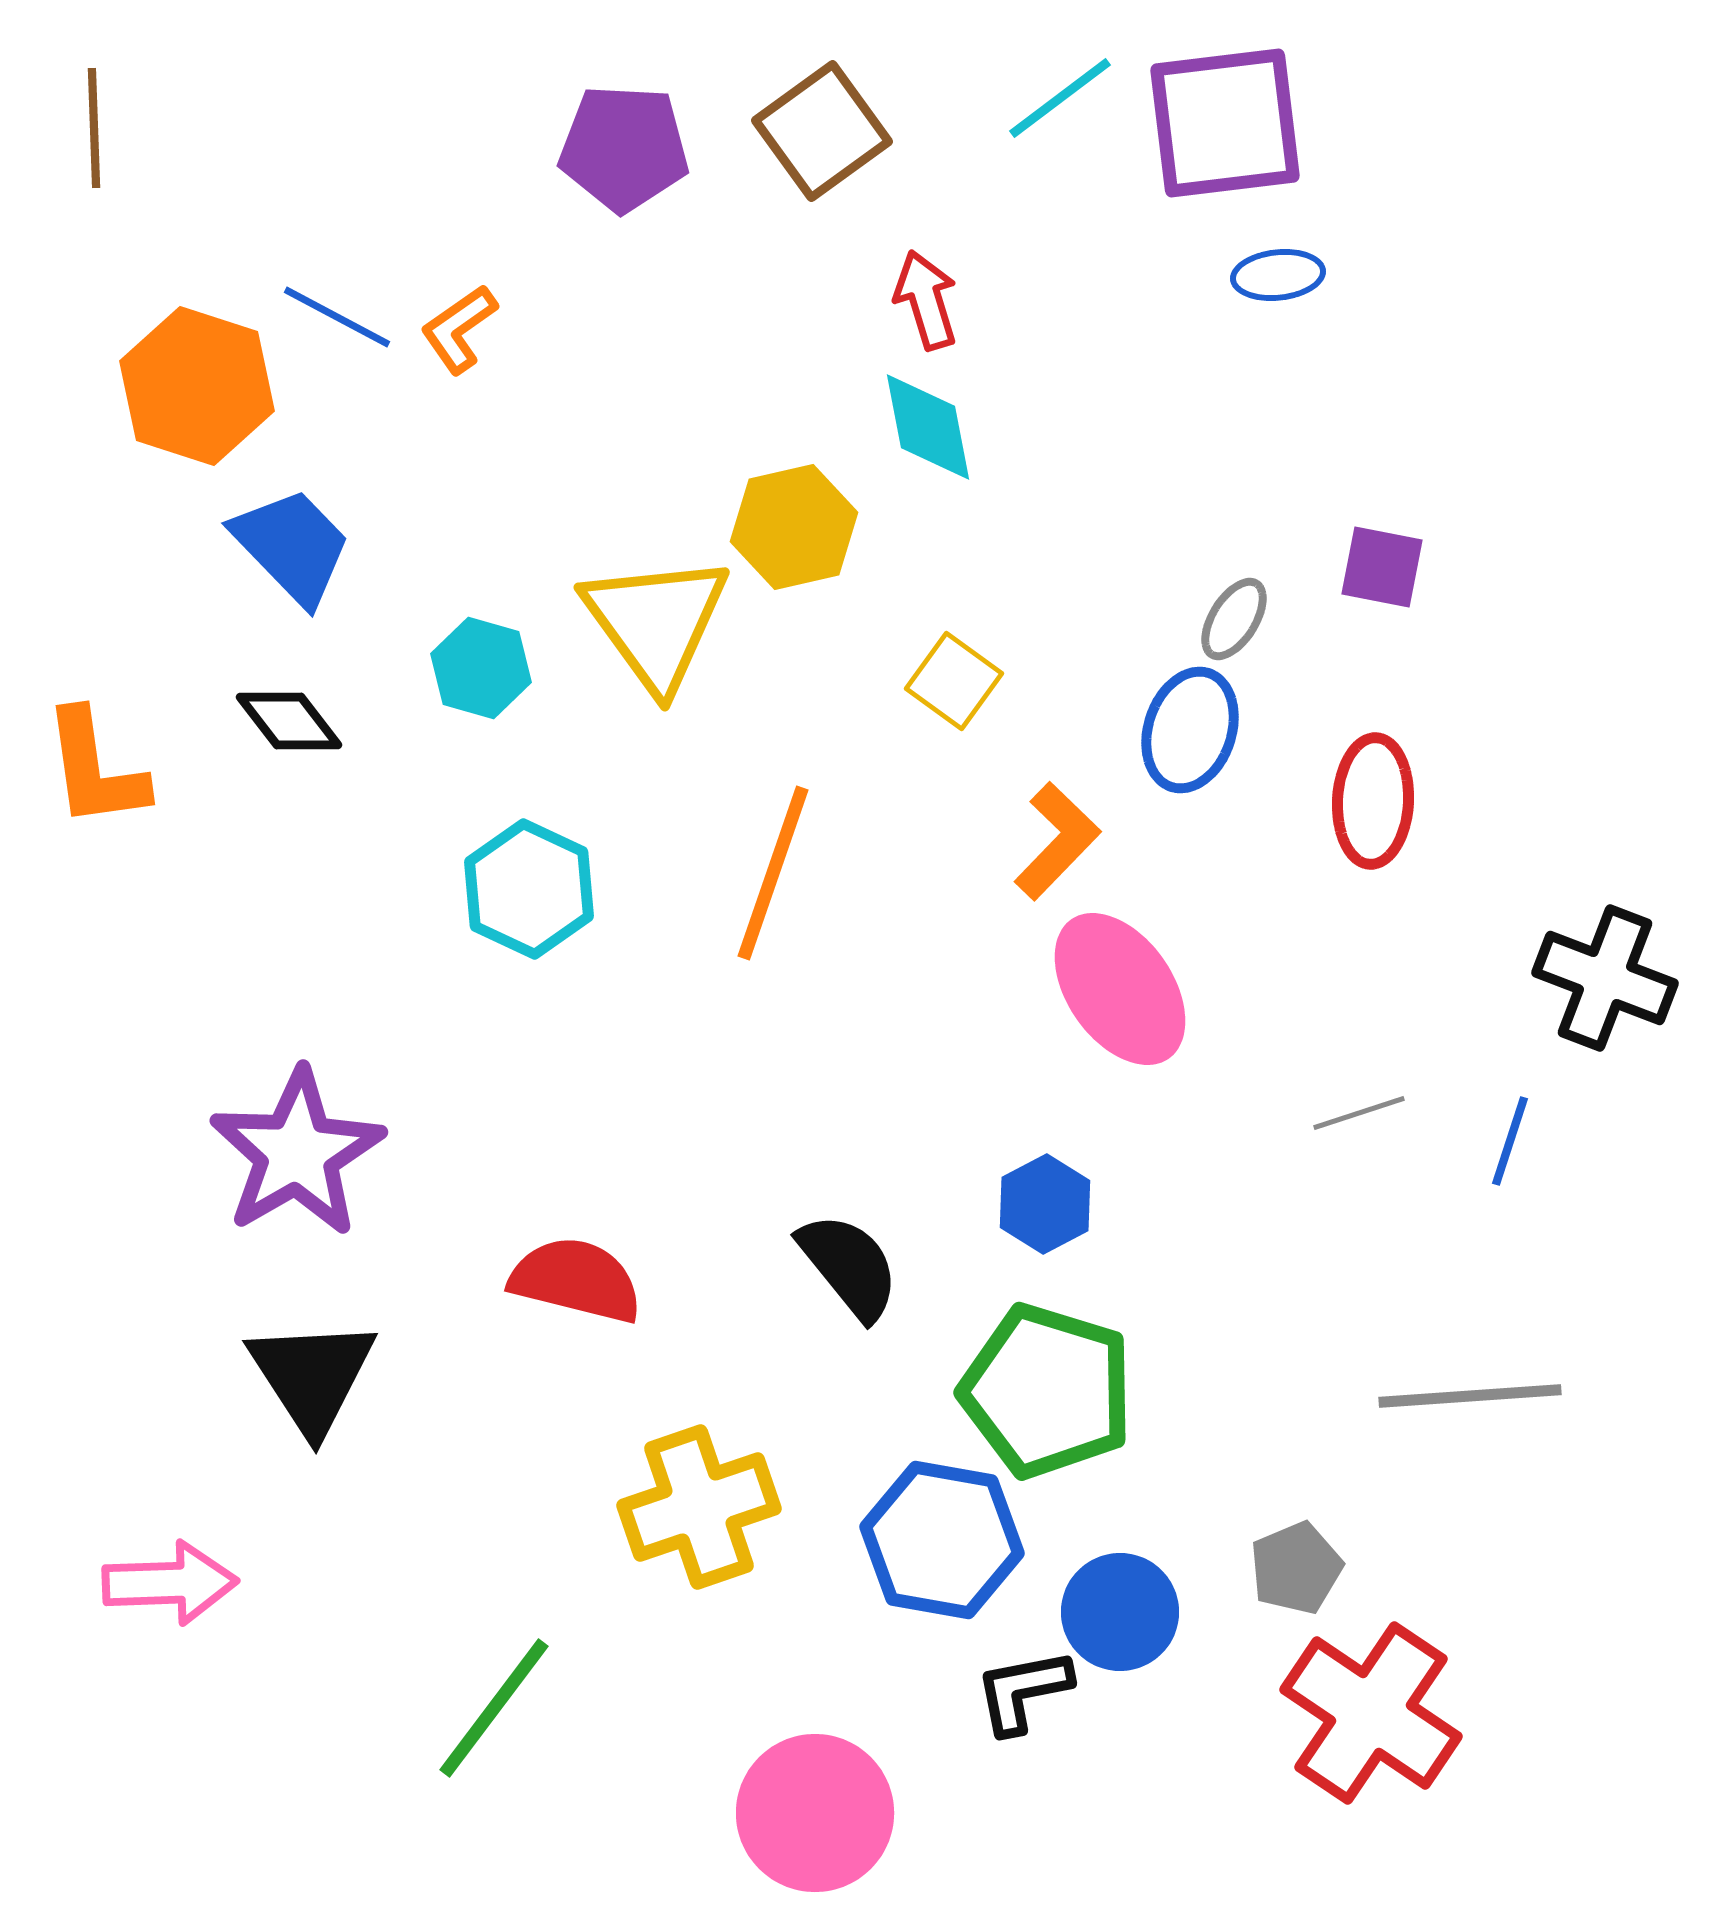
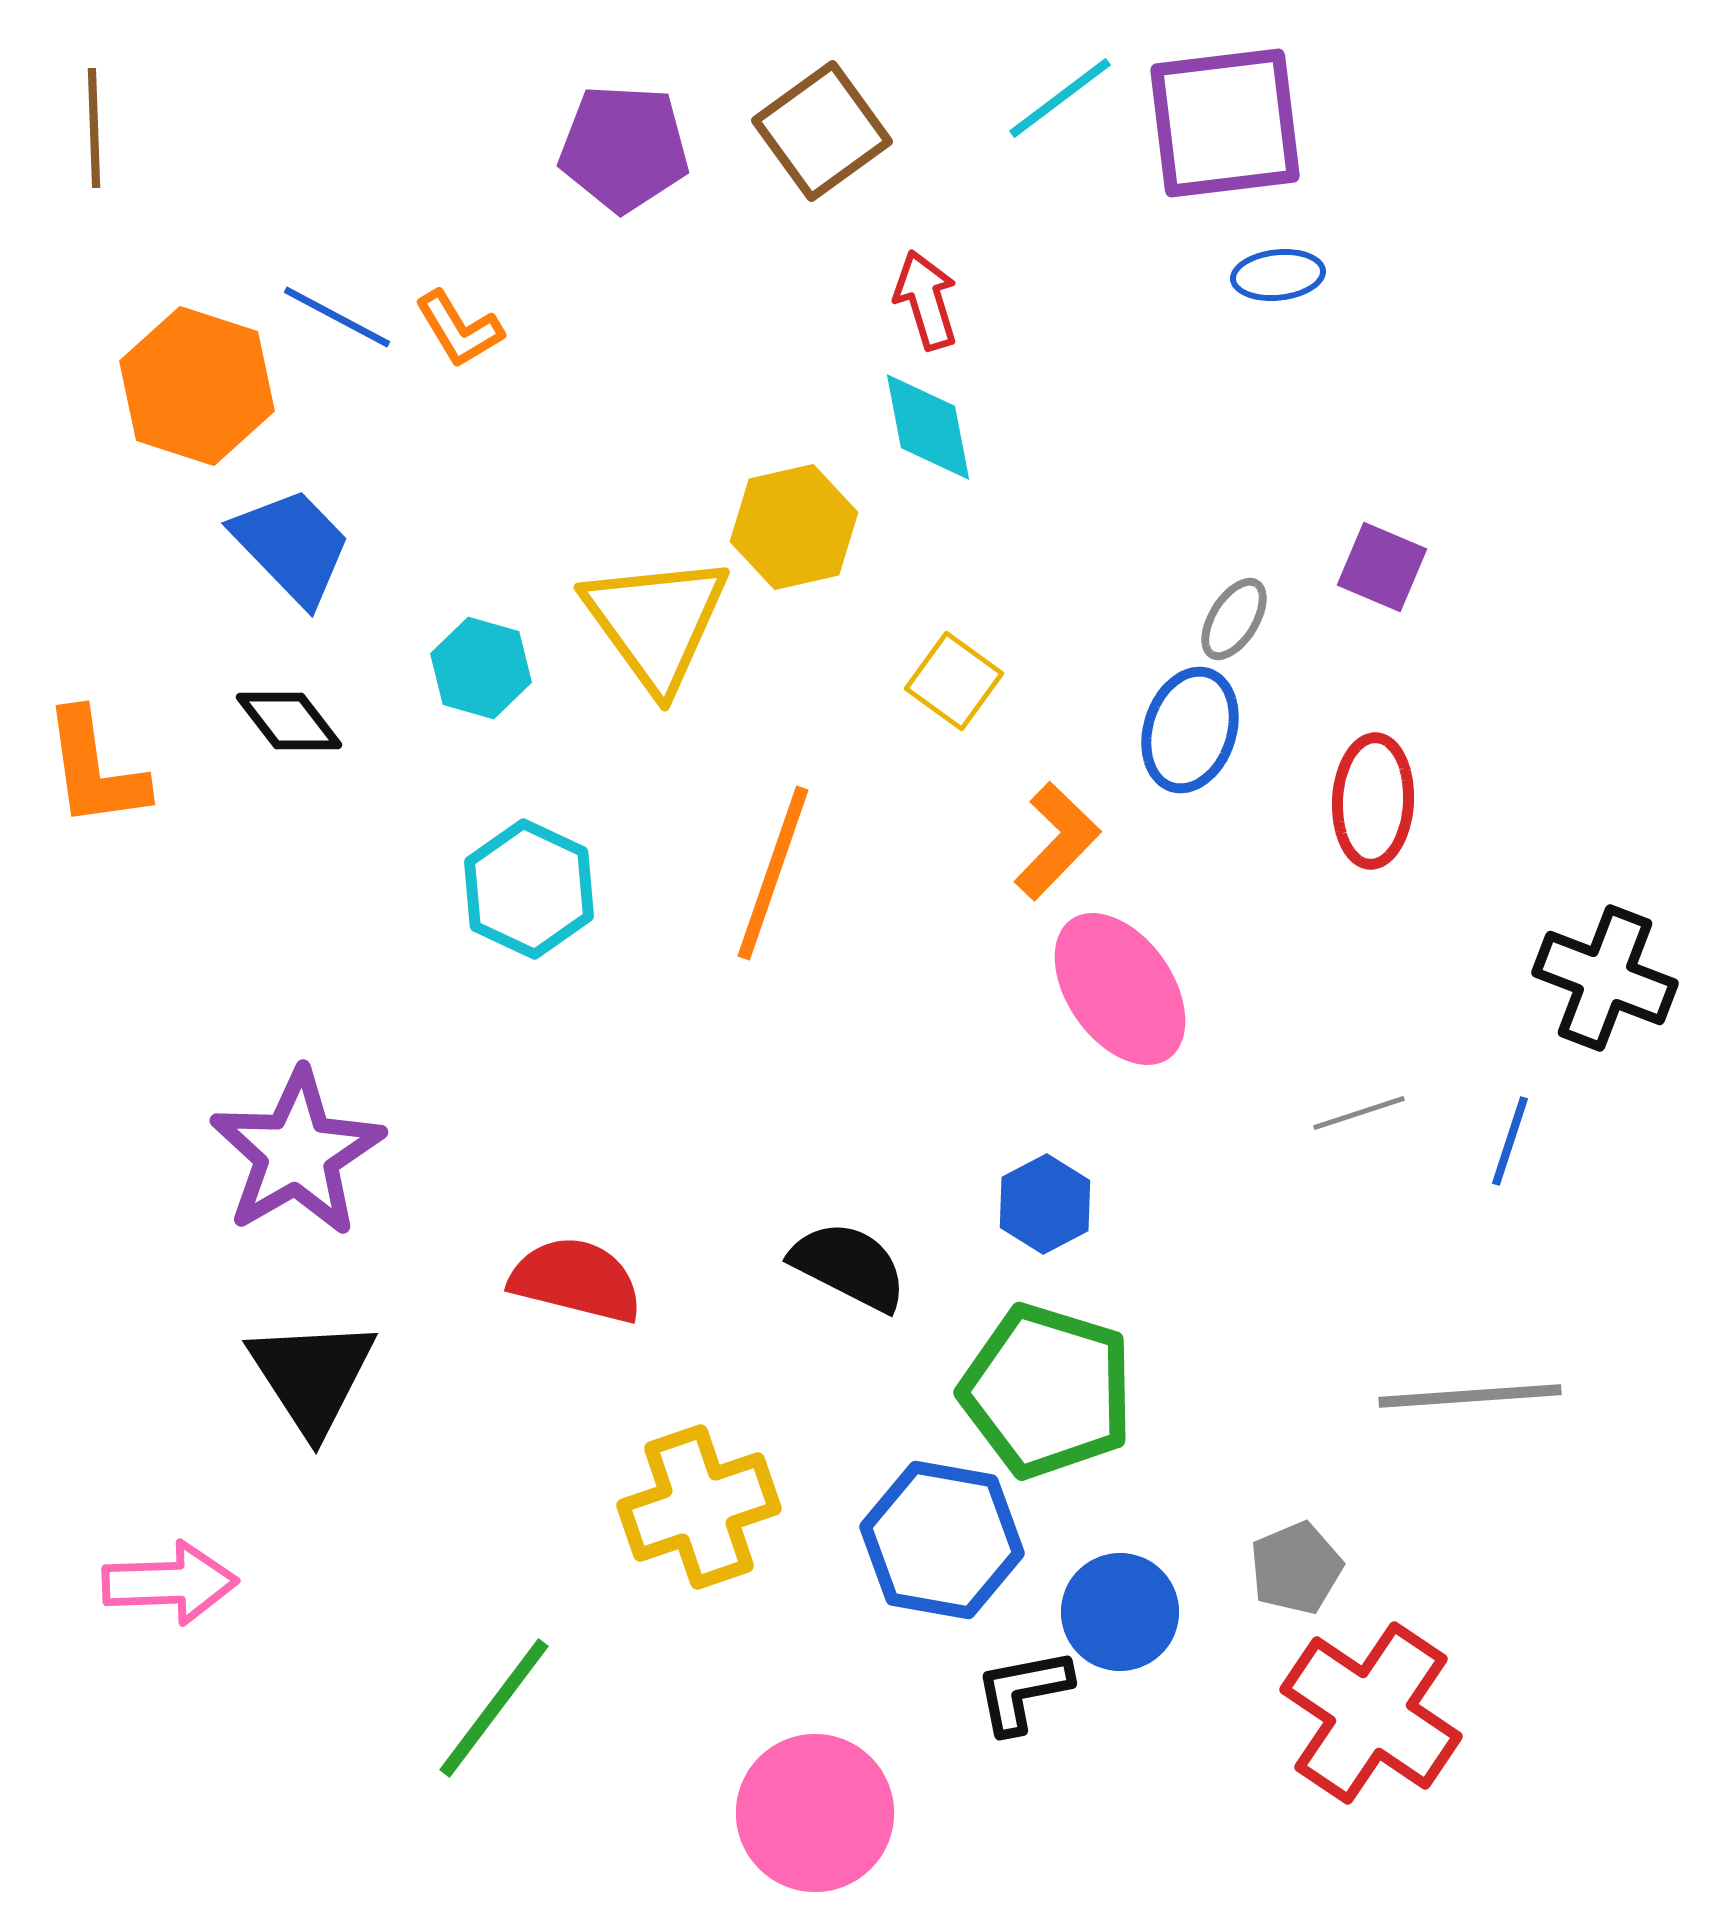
orange L-shape at (459, 329): rotated 86 degrees counterclockwise
purple square at (1382, 567): rotated 12 degrees clockwise
black semicircle at (849, 1266): rotated 24 degrees counterclockwise
